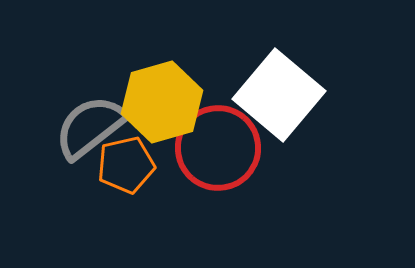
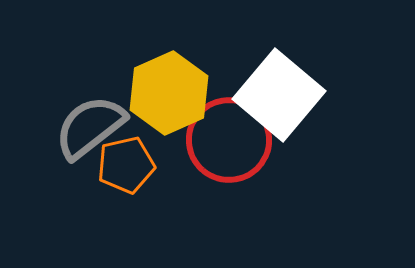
yellow hexagon: moved 7 px right, 9 px up; rotated 8 degrees counterclockwise
red circle: moved 11 px right, 8 px up
